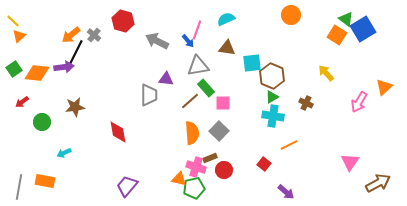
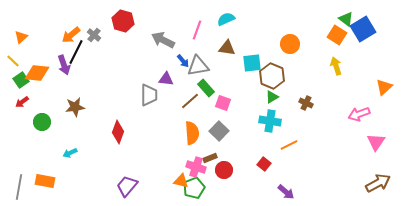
orange circle at (291, 15): moved 1 px left, 29 px down
yellow line at (13, 21): moved 40 px down
orange triangle at (19, 36): moved 2 px right, 1 px down
gray arrow at (157, 41): moved 6 px right, 1 px up
blue arrow at (188, 41): moved 5 px left, 20 px down
purple arrow at (64, 67): moved 2 px up; rotated 78 degrees clockwise
green square at (14, 69): moved 7 px right, 11 px down
yellow arrow at (326, 73): moved 10 px right, 7 px up; rotated 24 degrees clockwise
pink arrow at (359, 102): moved 12 px down; rotated 40 degrees clockwise
pink square at (223, 103): rotated 21 degrees clockwise
cyan cross at (273, 116): moved 3 px left, 5 px down
red diamond at (118, 132): rotated 30 degrees clockwise
cyan arrow at (64, 153): moved 6 px right
pink triangle at (350, 162): moved 26 px right, 20 px up
orange triangle at (179, 179): moved 2 px right, 2 px down
green pentagon at (194, 188): rotated 10 degrees counterclockwise
